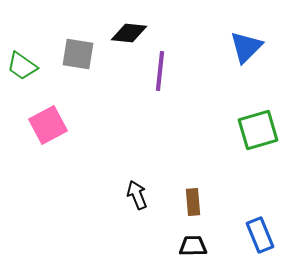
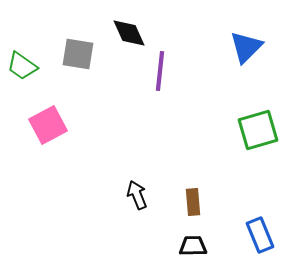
black diamond: rotated 60 degrees clockwise
